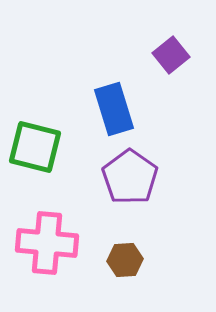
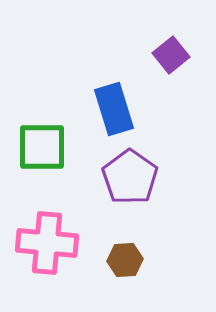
green square: moved 7 px right; rotated 14 degrees counterclockwise
